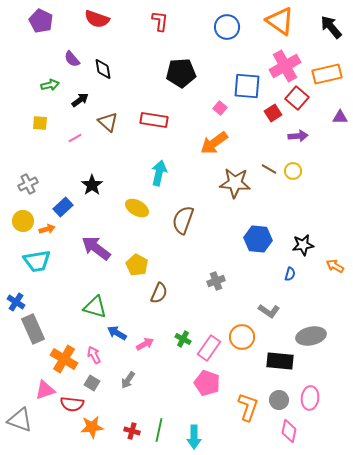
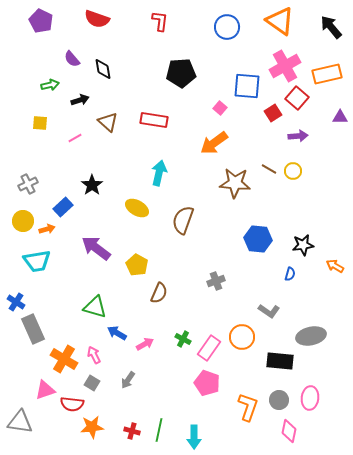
black arrow at (80, 100): rotated 18 degrees clockwise
gray triangle at (20, 420): moved 2 px down; rotated 12 degrees counterclockwise
